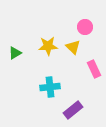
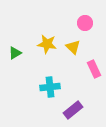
pink circle: moved 4 px up
yellow star: moved 1 px left, 2 px up; rotated 12 degrees clockwise
